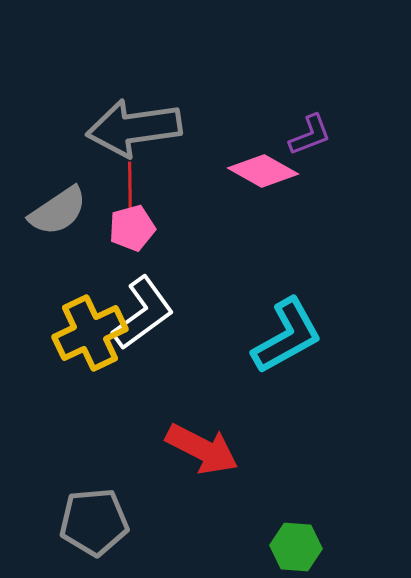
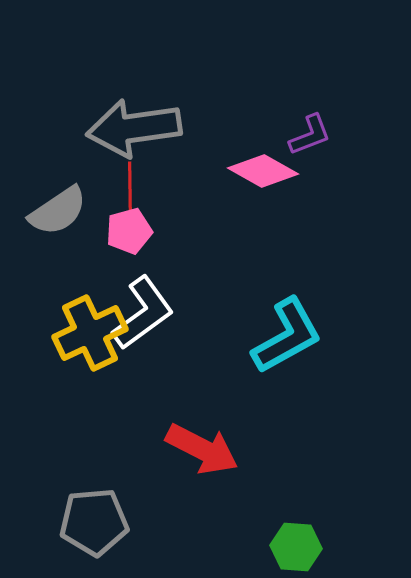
pink pentagon: moved 3 px left, 3 px down
